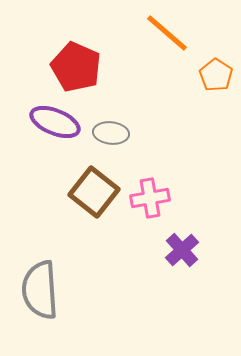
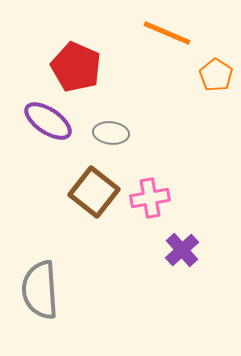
orange line: rotated 18 degrees counterclockwise
purple ellipse: moved 7 px left, 1 px up; rotated 12 degrees clockwise
